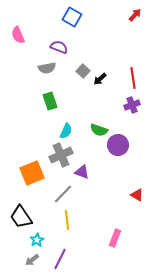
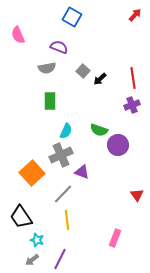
green rectangle: rotated 18 degrees clockwise
orange square: rotated 20 degrees counterclockwise
red triangle: rotated 24 degrees clockwise
cyan star: rotated 24 degrees counterclockwise
